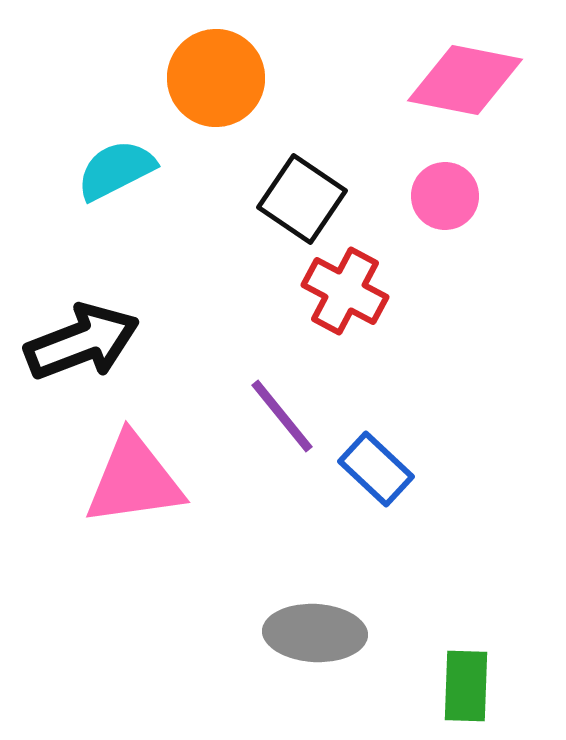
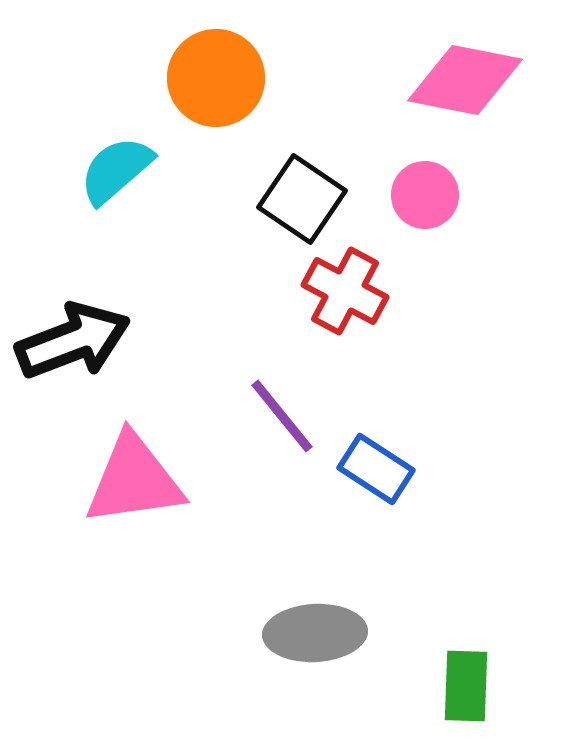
cyan semicircle: rotated 14 degrees counterclockwise
pink circle: moved 20 px left, 1 px up
black arrow: moved 9 px left, 1 px up
blue rectangle: rotated 10 degrees counterclockwise
gray ellipse: rotated 6 degrees counterclockwise
